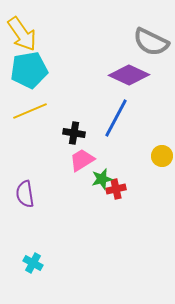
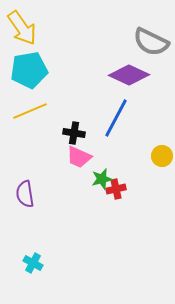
yellow arrow: moved 6 px up
pink trapezoid: moved 3 px left, 3 px up; rotated 124 degrees counterclockwise
